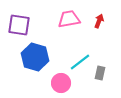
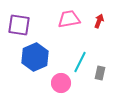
blue hexagon: rotated 20 degrees clockwise
cyan line: rotated 25 degrees counterclockwise
